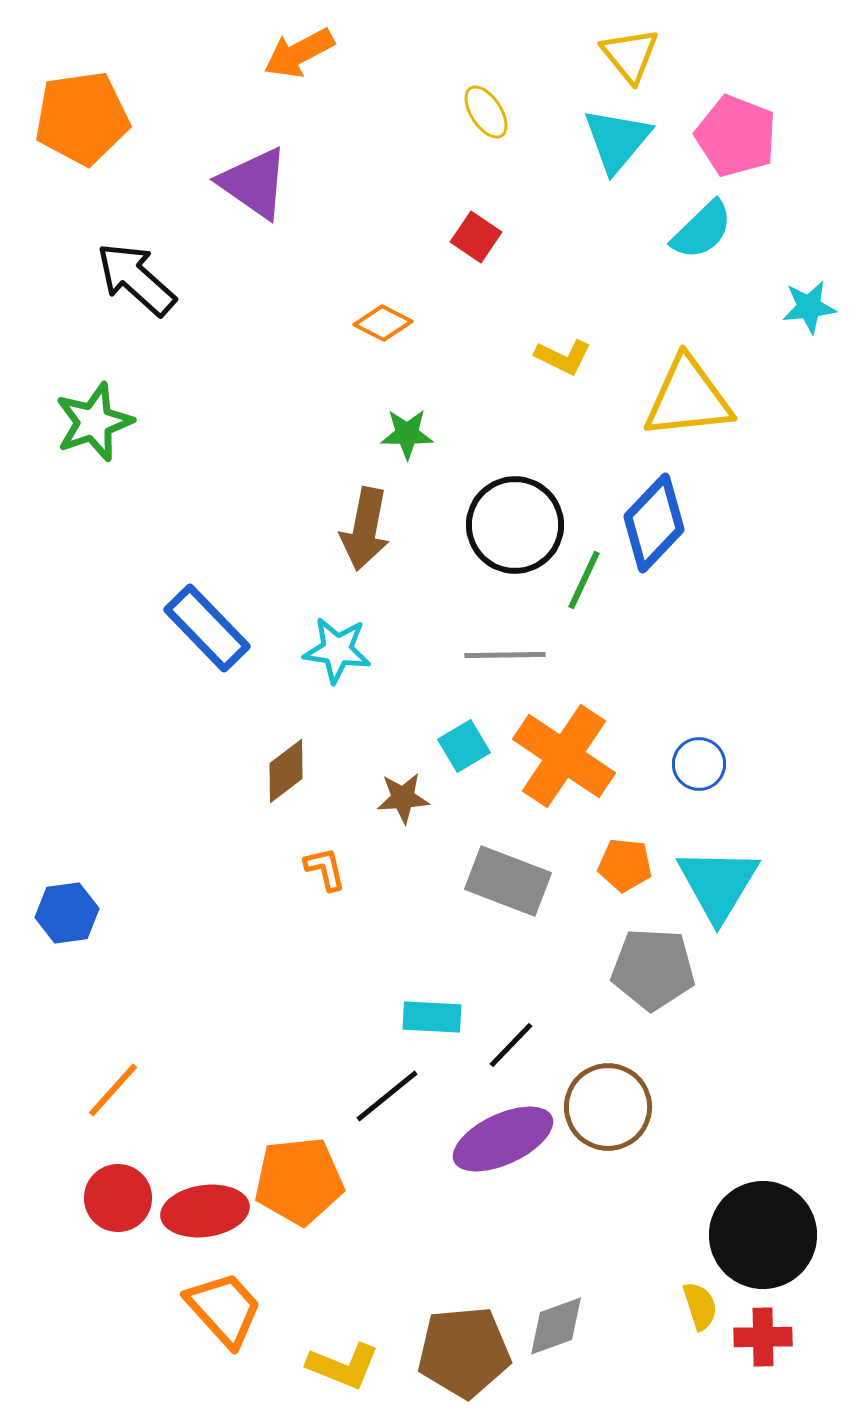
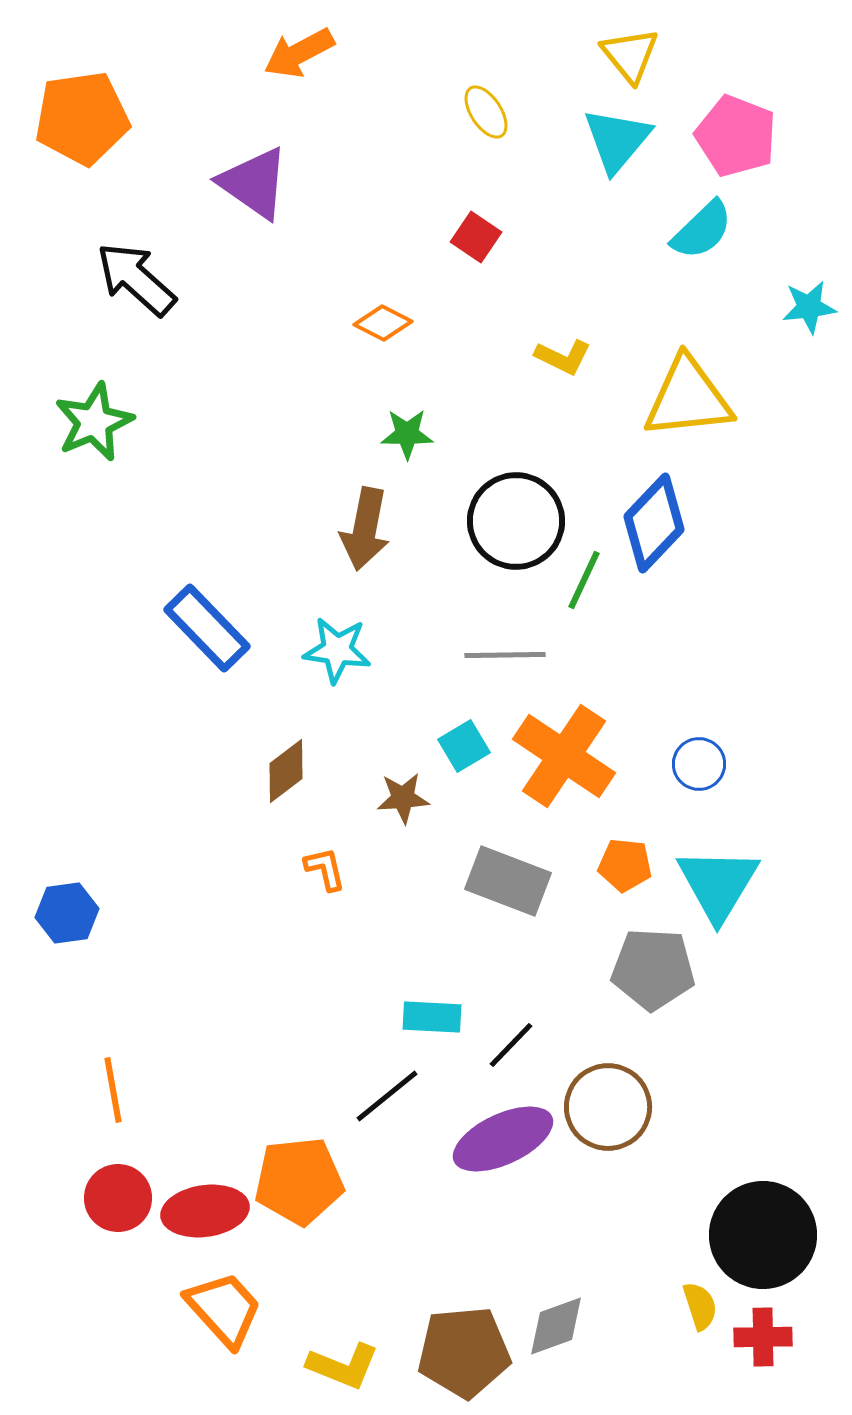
green star at (94, 422): rotated 4 degrees counterclockwise
black circle at (515, 525): moved 1 px right, 4 px up
orange line at (113, 1090): rotated 52 degrees counterclockwise
